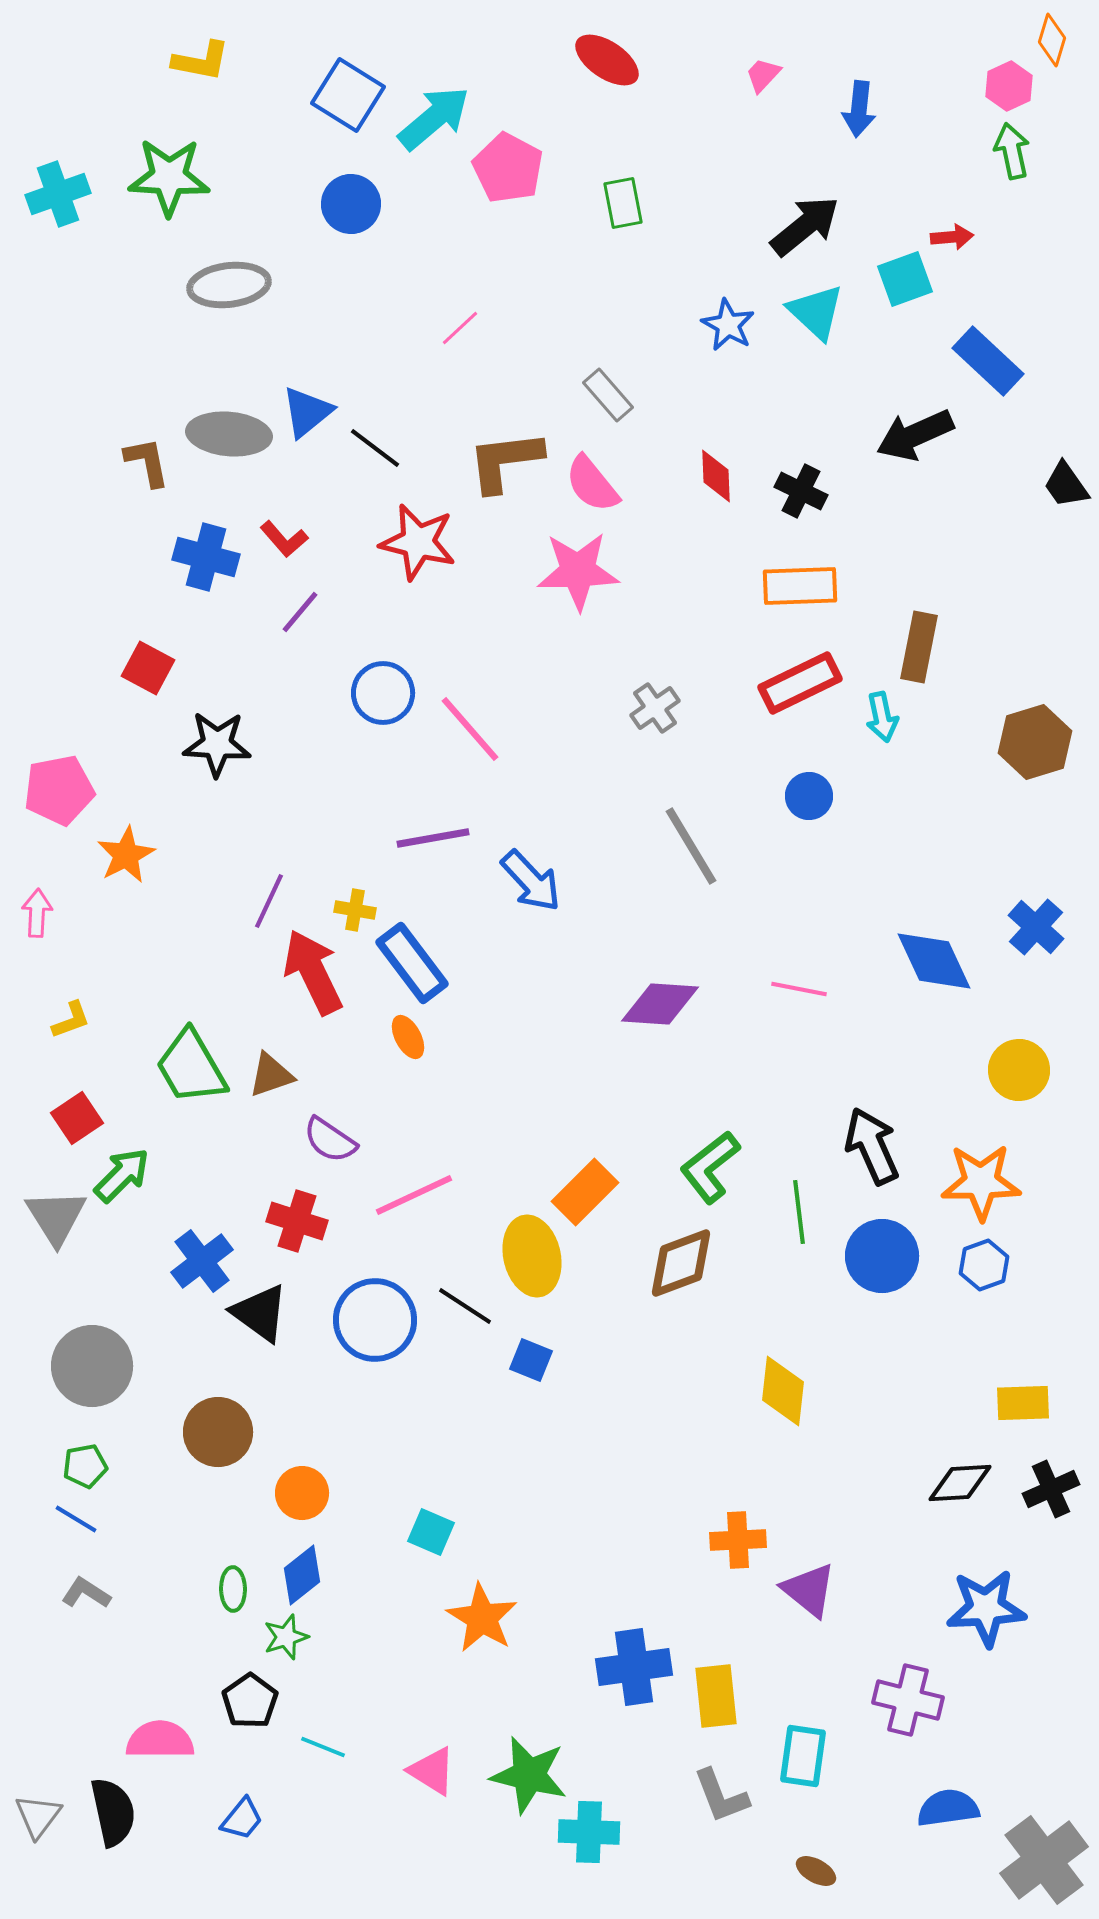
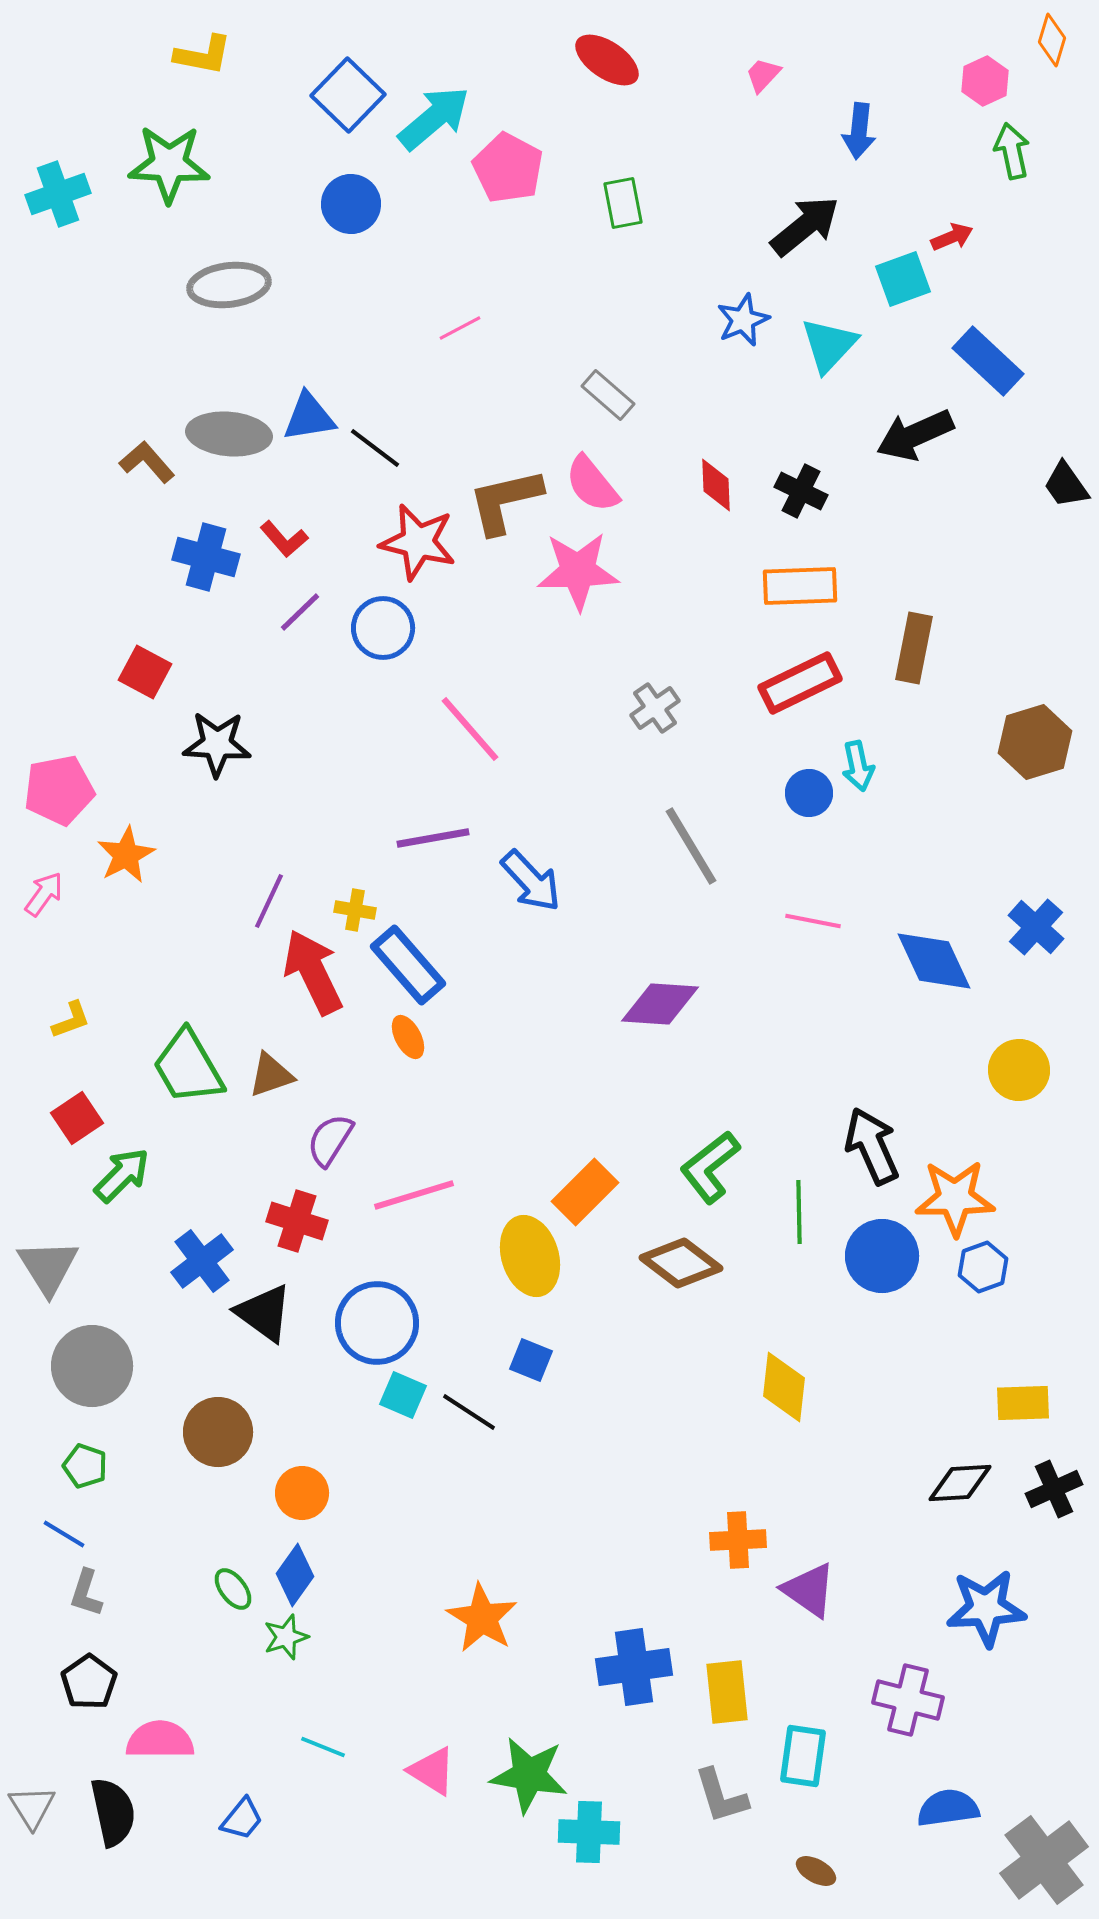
yellow L-shape at (201, 61): moved 2 px right, 6 px up
pink hexagon at (1009, 86): moved 24 px left, 5 px up
blue square at (348, 95): rotated 12 degrees clockwise
blue arrow at (859, 109): moved 22 px down
green star at (169, 177): moved 13 px up
red arrow at (952, 237): rotated 18 degrees counterclockwise
cyan square at (905, 279): moved 2 px left
cyan triangle at (816, 312): moved 13 px right, 33 px down; rotated 30 degrees clockwise
blue star at (728, 325): moved 15 px right, 5 px up; rotated 20 degrees clockwise
pink line at (460, 328): rotated 15 degrees clockwise
gray rectangle at (608, 395): rotated 8 degrees counterclockwise
blue triangle at (307, 412): moved 2 px right, 5 px down; rotated 30 degrees clockwise
brown L-shape at (505, 461): moved 40 px down; rotated 6 degrees counterclockwise
brown L-shape at (147, 462): rotated 30 degrees counterclockwise
red diamond at (716, 476): moved 9 px down
purple line at (300, 612): rotated 6 degrees clockwise
brown rectangle at (919, 647): moved 5 px left, 1 px down
red square at (148, 668): moved 3 px left, 4 px down
blue circle at (383, 693): moved 65 px up
cyan arrow at (882, 717): moved 24 px left, 49 px down
blue circle at (809, 796): moved 3 px up
pink arrow at (37, 913): moved 7 px right, 19 px up; rotated 33 degrees clockwise
blue rectangle at (412, 963): moved 4 px left, 2 px down; rotated 4 degrees counterclockwise
pink line at (799, 989): moved 14 px right, 68 px up
green trapezoid at (191, 1067): moved 3 px left
purple semicircle at (330, 1140): rotated 88 degrees clockwise
orange star at (981, 1182): moved 26 px left, 16 px down
pink line at (414, 1195): rotated 8 degrees clockwise
green line at (799, 1212): rotated 6 degrees clockwise
gray triangle at (56, 1217): moved 8 px left, 50 px down
yellow ellipse at (532, 1256): moved 2 px left; rotated 4 degrees counterclockwise
brown diamond at (681, 1263): rotated 58 degrees clockwise
blue hexagon at (984, 1265): moved 1 px left, 2 px down
black line at (465, 1306): moved 4 px right, 106 px down
black triangle at (260, 1313): moved 4 px right
blue circle at (375, 1320): moved 2 px right, 3 px down
yellow diamond at (783, 1391): moved 1 px right, 4 px up
green pentagon at (85, 1466): rotated 30 degrees clockwise
black cross at (1051, 1489): moved 3 px right
blue line at (76, 1519): moved 12 px left, 15 px down
cyan square at (431, 1532): moved 28 px left, 137 px up
blue diamond at (302, 1575): moved 7 px left; rotated 16 degrees counterclockwise
green ellipse at (233, 1589): rotated 36 degrees counterclockwise
purple triangle at (809, 1590): rotated 4 degrees counterclockwise
gray L-shape at (86, 1593): rotated 105 degrees counterclockwise
yellow rectangle at (716, 1696): moved 11 px right, 4 px up
black pentagon at (250, 1701): moved 161 px left, 19 px up
green star at (529, 1775): rotated 4 degrees counterclockwise
gray L-shape at (721, 1796): rotated 4 degrees clockwise
gray triangle at (38, 1816): moved 6 px left, 9 px up; rotated 9 degrees counterclockwise
